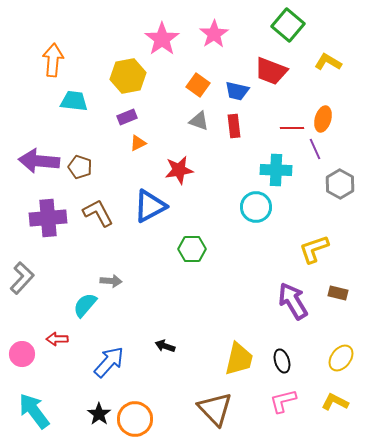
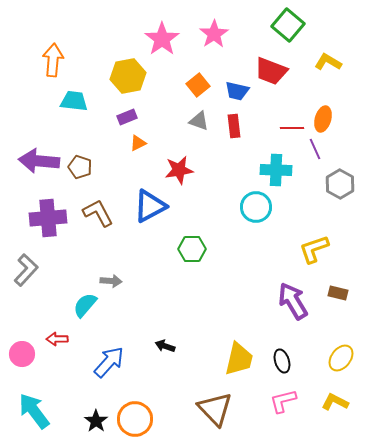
orange square at (198, 85): rotated 15 degrees clockwise
gray L-shape at (22, 278): moved 4 px right, 8 px up
black star at (99, 414): moved 3 px left, 7 px down
